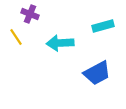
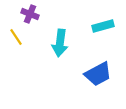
cyan arrow: rotated 80 degrees counterclockwise
blue trapezoid: moved 1 px right, 1 px down
